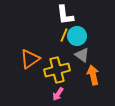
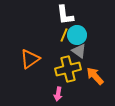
cyan circle: moved 1 px up
gray triangle: moved 3 px left, 4 px up
yellow cross: moved 11 px right, 1 px up
orange arrow: moved 2 px right, 1 px down; rotated 30 degrees counterclockwise
pink arrow: rotated 24 degrees counterclockwise
